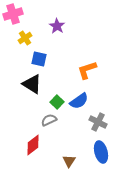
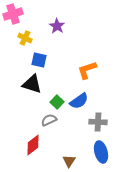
yellow cross: rotated 32 degrees counterclockwise
blue square: moved 1 px down
black triangle: rotated 15 degrees counterclockwise
gray cross: rotated 24 degrees counterclockwise
